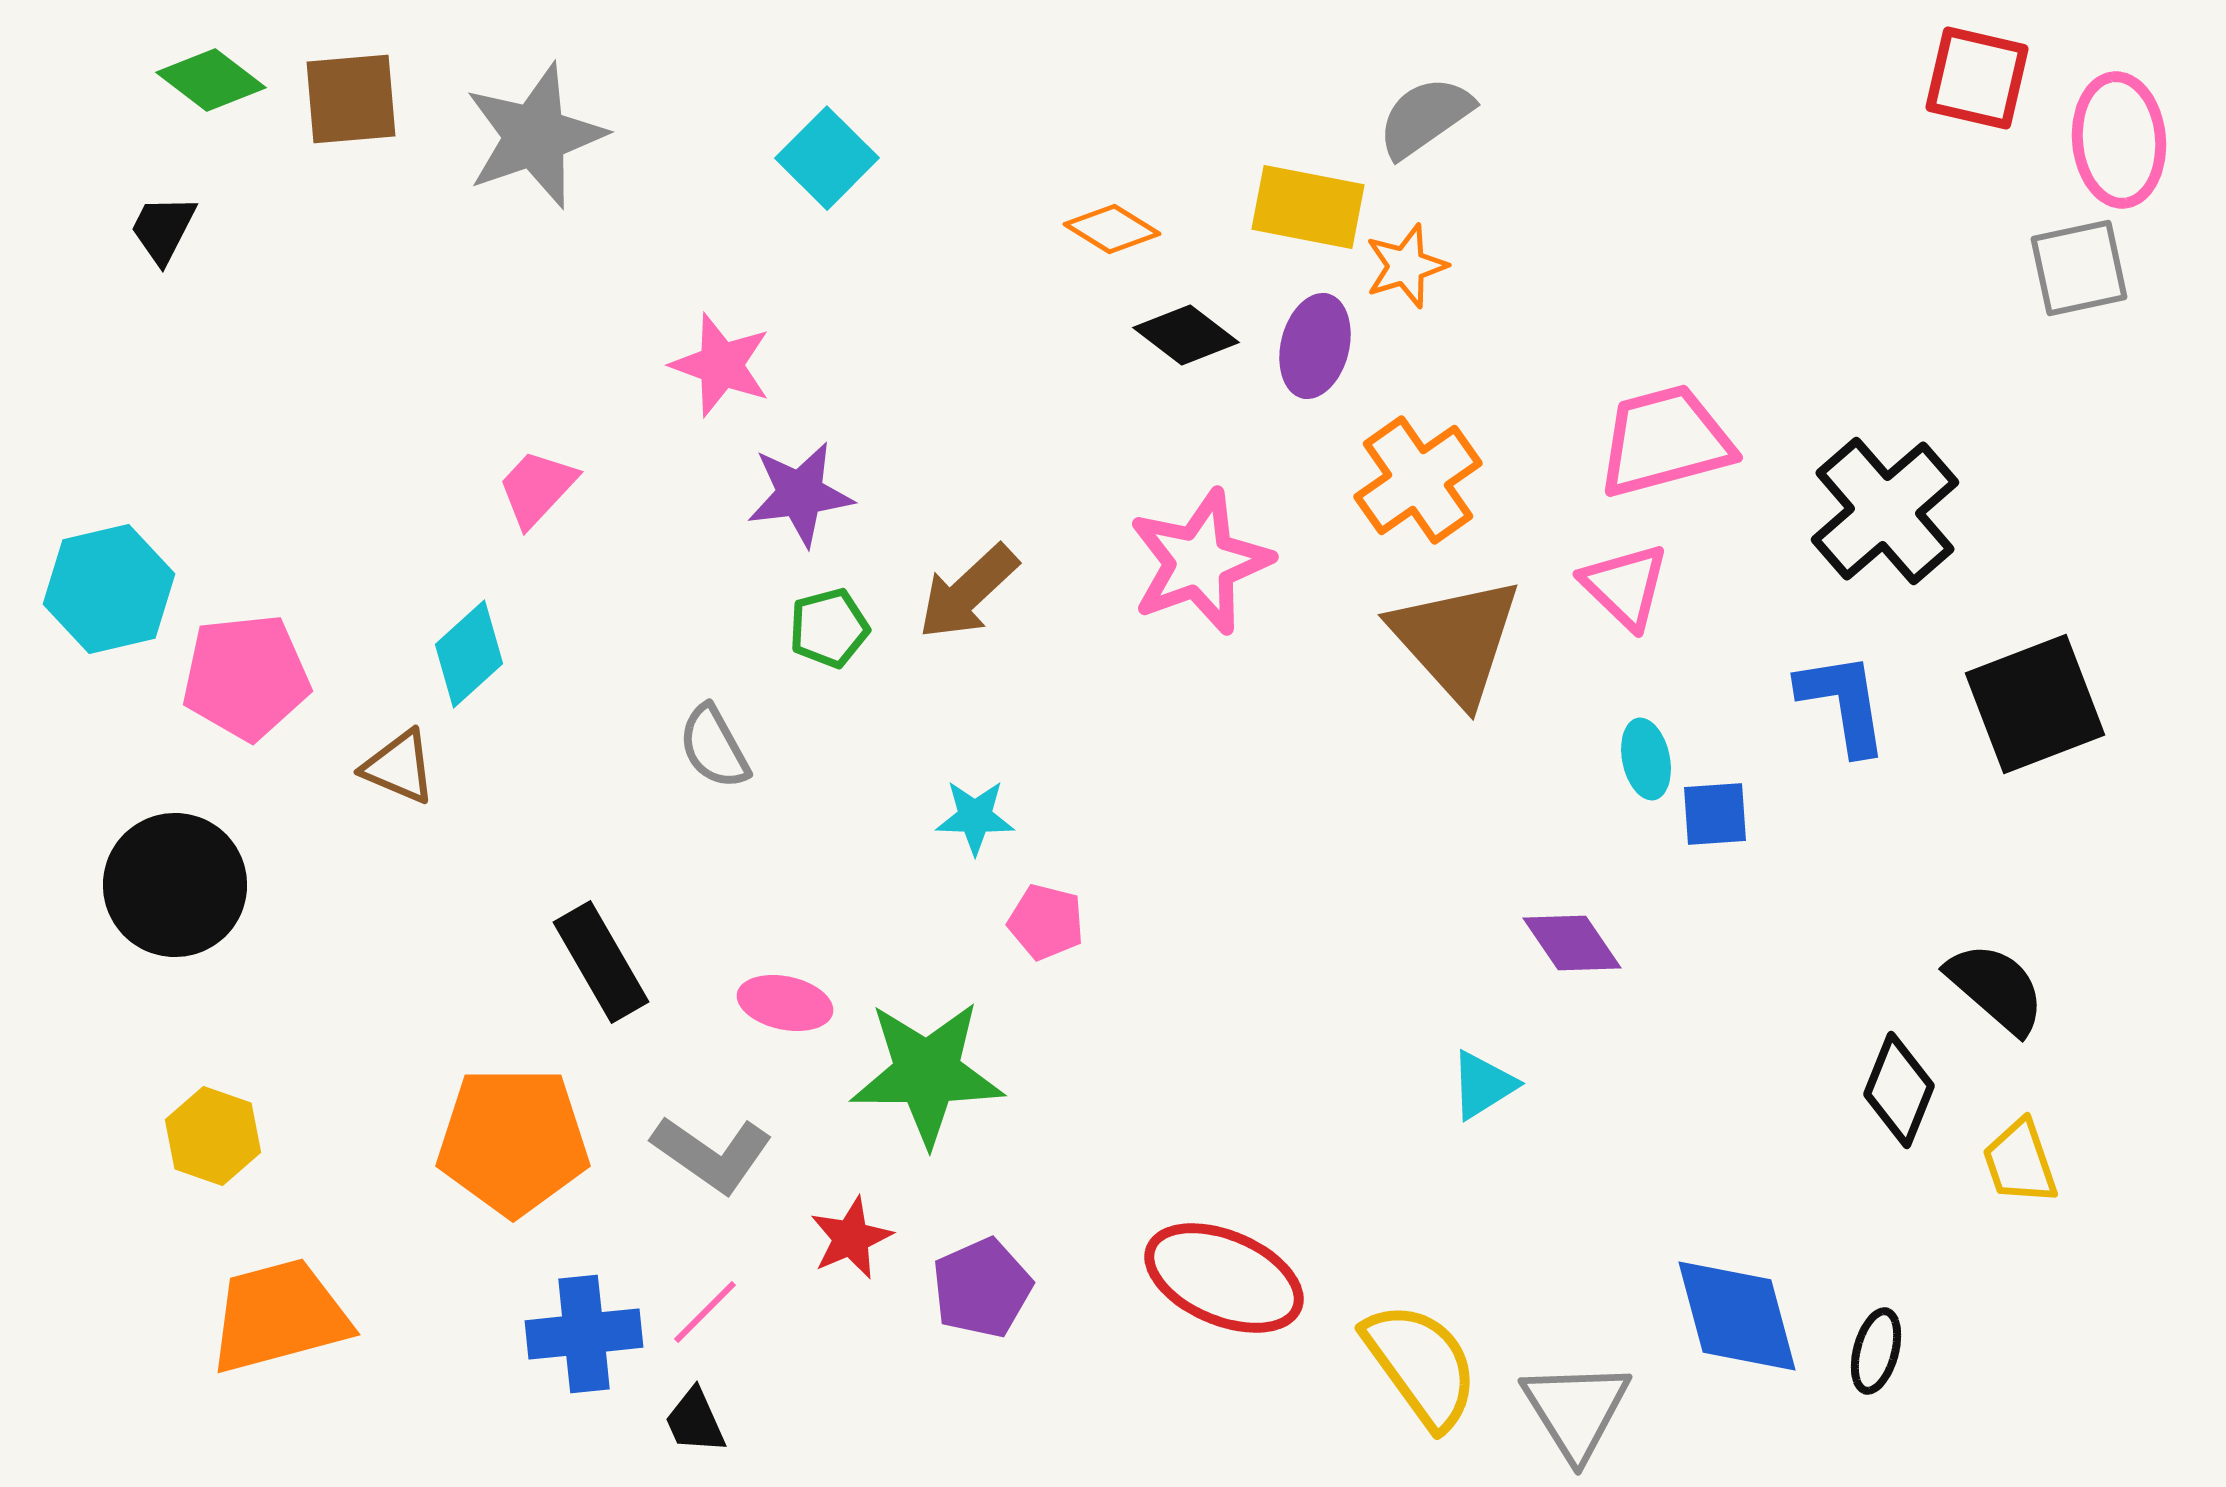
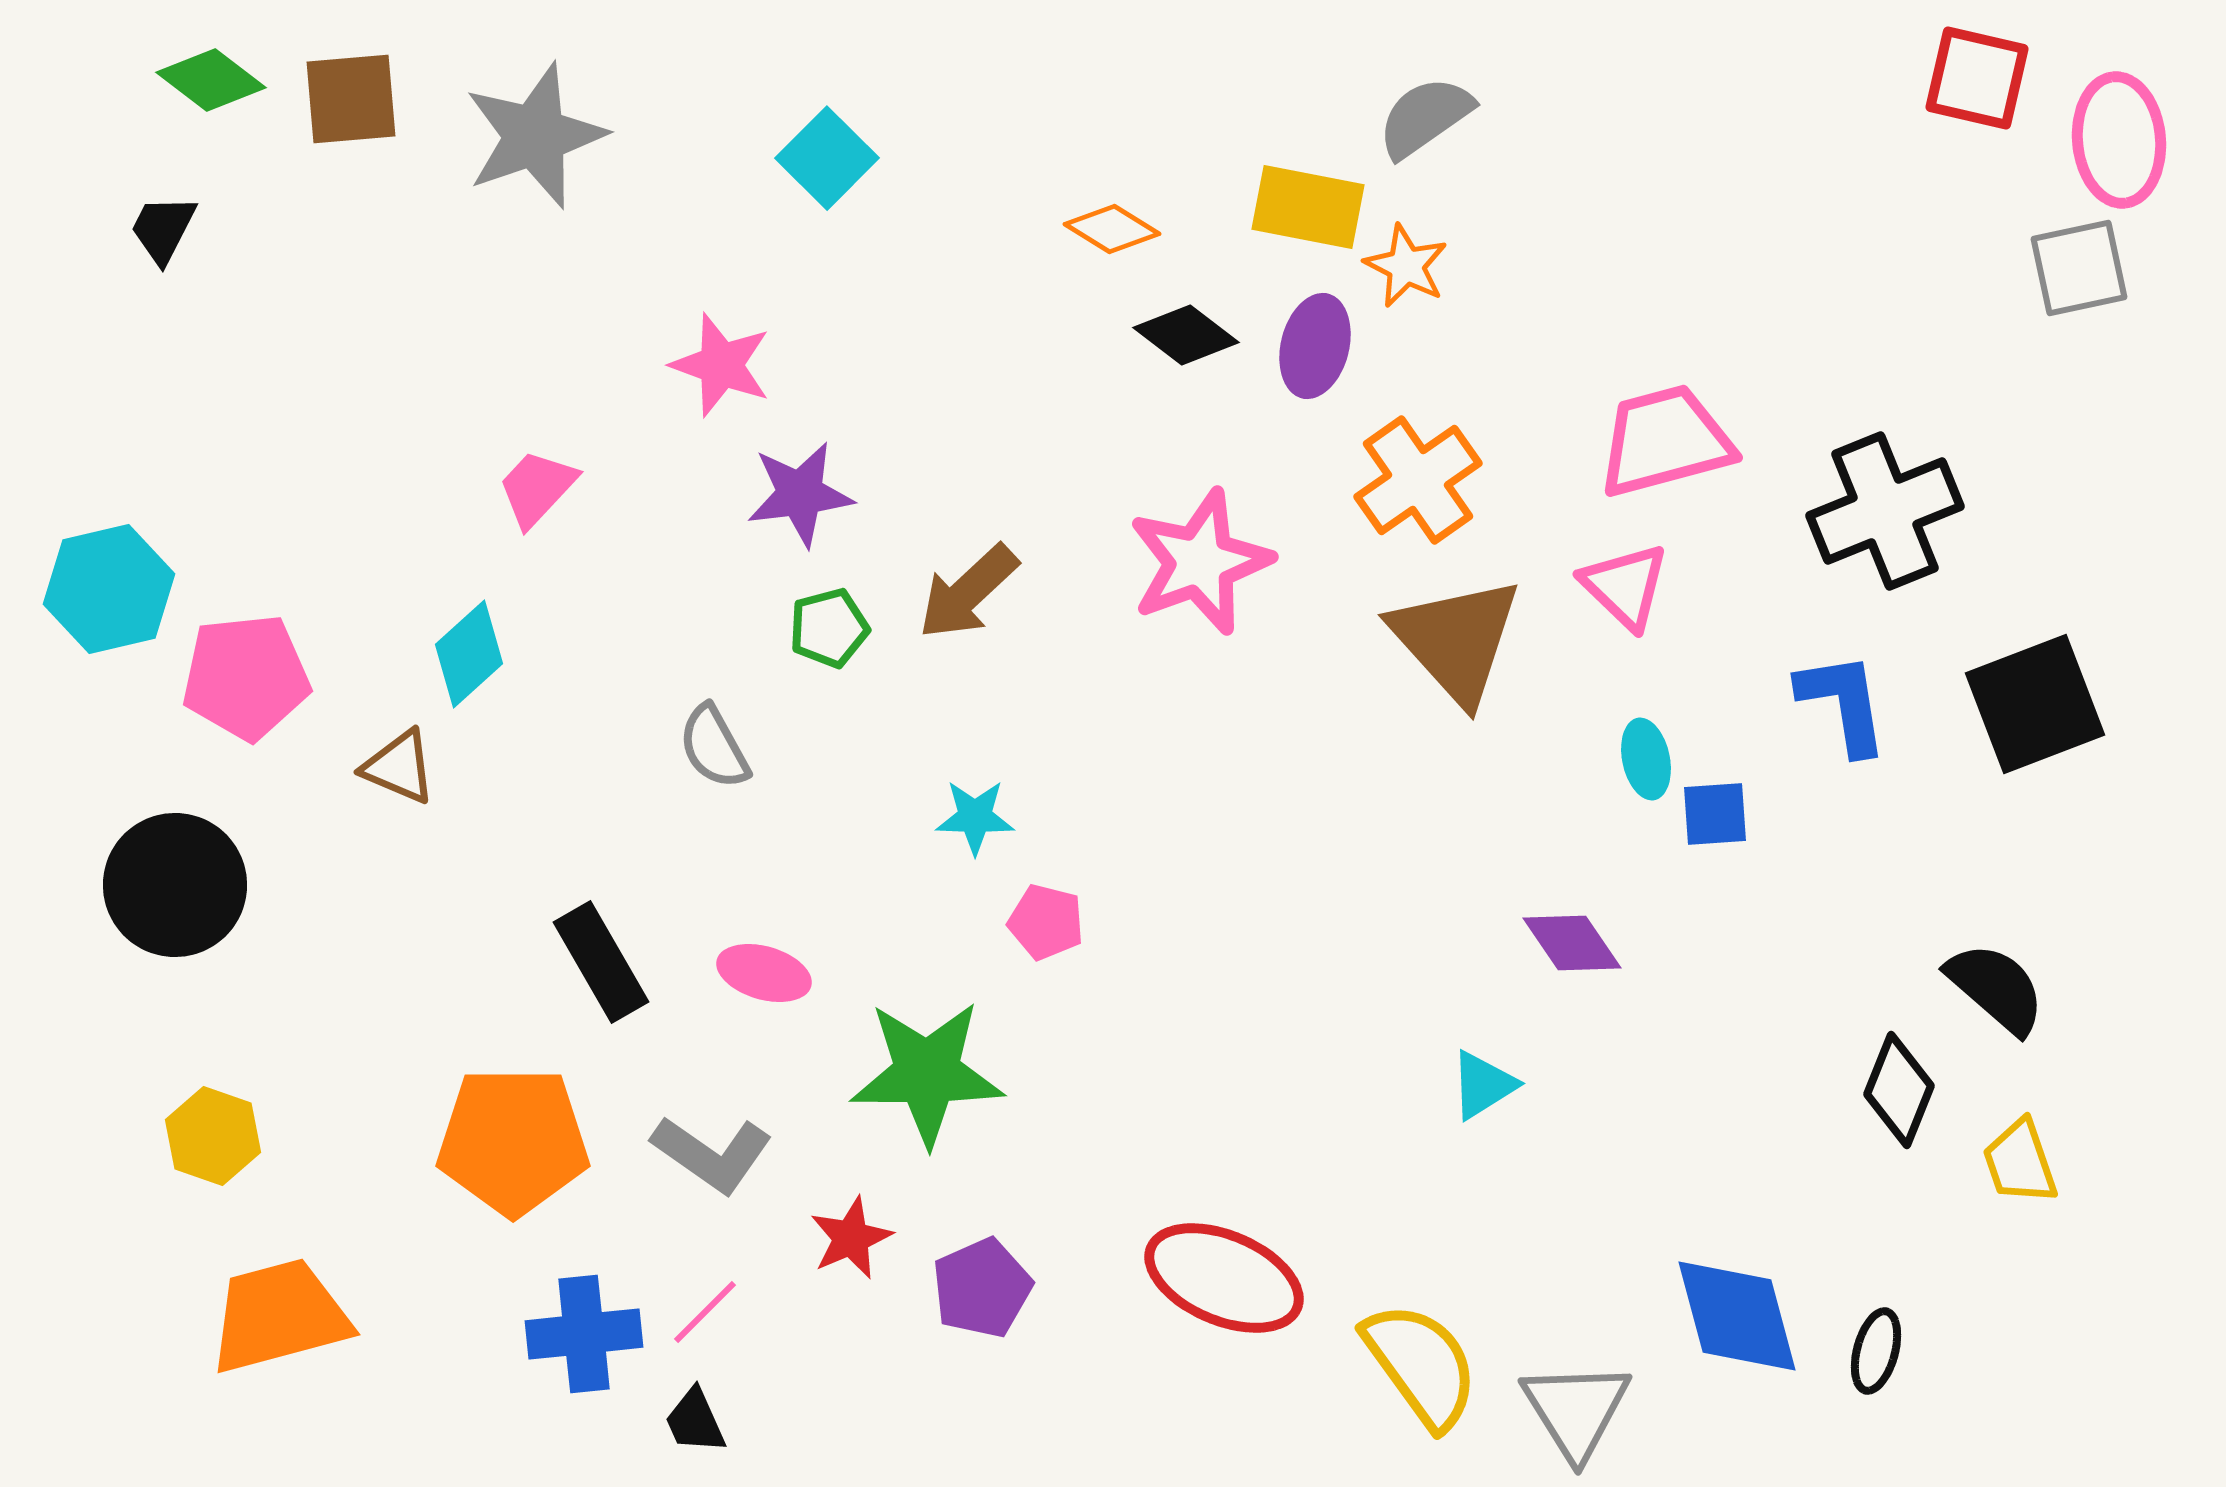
orange star at (1406, 266): rotated 28 degrees counterclockwise
black cross at (1885, 511): rotated 19 degrees clockwise
pink ellipse at (785, 1003): moved 21 px left, 30 px up; rotated 4 degrees clockwise
